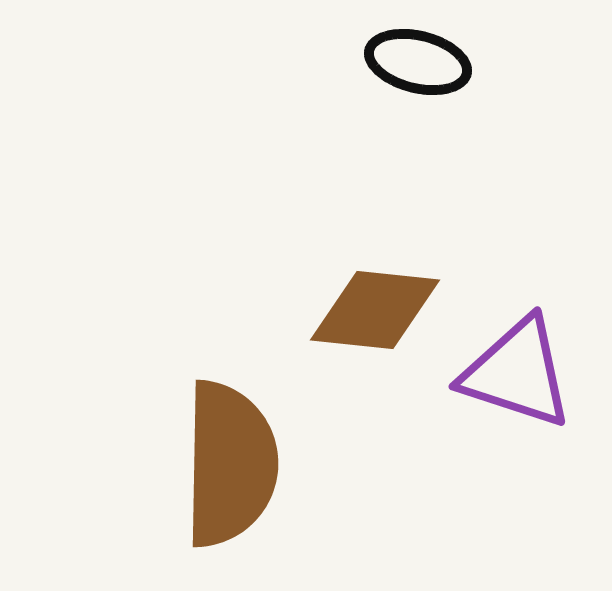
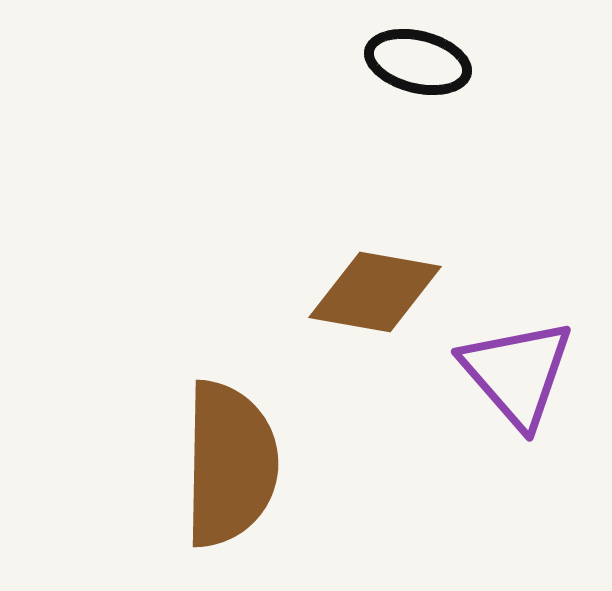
brown diamond: moved 18 px up; rotated 4 degrees clockwise
purple triangle: rotated 31 degrees clockwise
